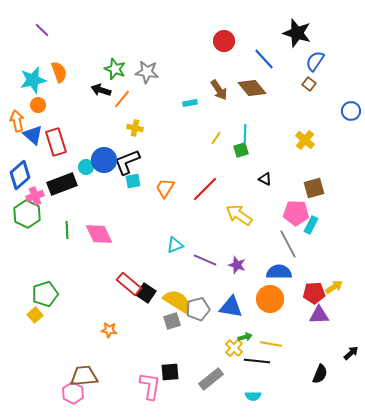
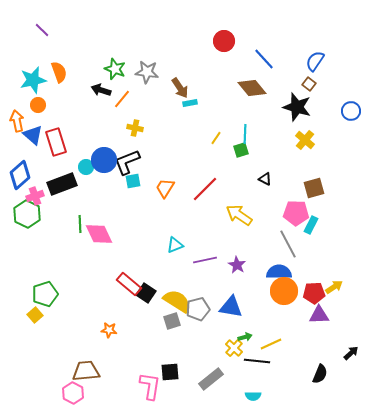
black star at (297, 33): moved 74 px down
brown arrow at (219, 90): moved 39 px left, 2 px up
green line at (67, 230): moved 13 px right, 6 px up
purple line at (205, 260): rotated 35 degrees counterclockwise
purple star at (237, 265): rotated 12 degrees clockwise
orange circle at (270, 299): moved 14 px right, 8 px up
yellow line at (271, 344): rotated 35 degrees counterclockwise
brown trapezoid at (84, 376): moved 2 px right, 5 px up
